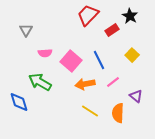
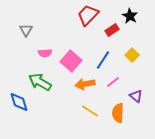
blue line: moved 4 px right; rotated 60 degrees clockwise
